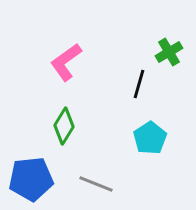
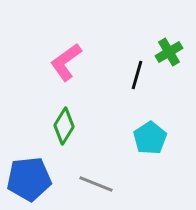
black line: moved 2 px left, 9 px up
blue pentagon: moved 2 px left
